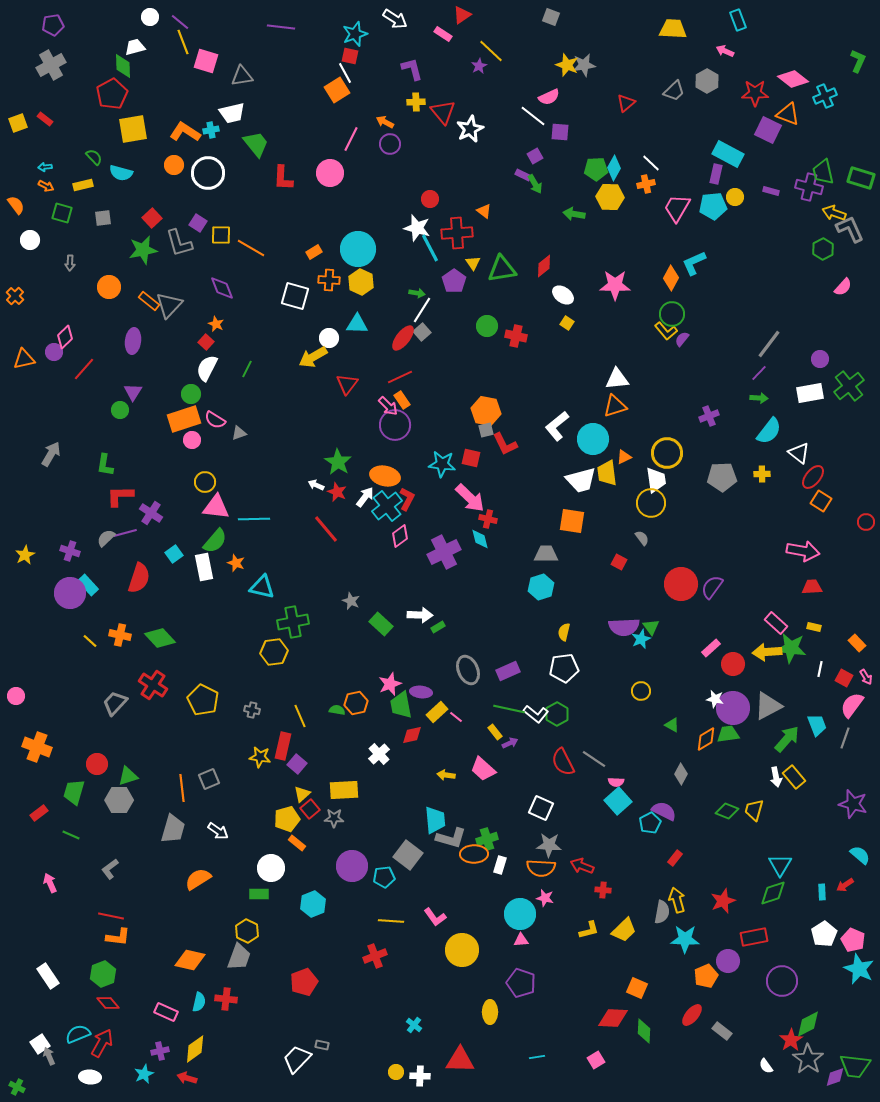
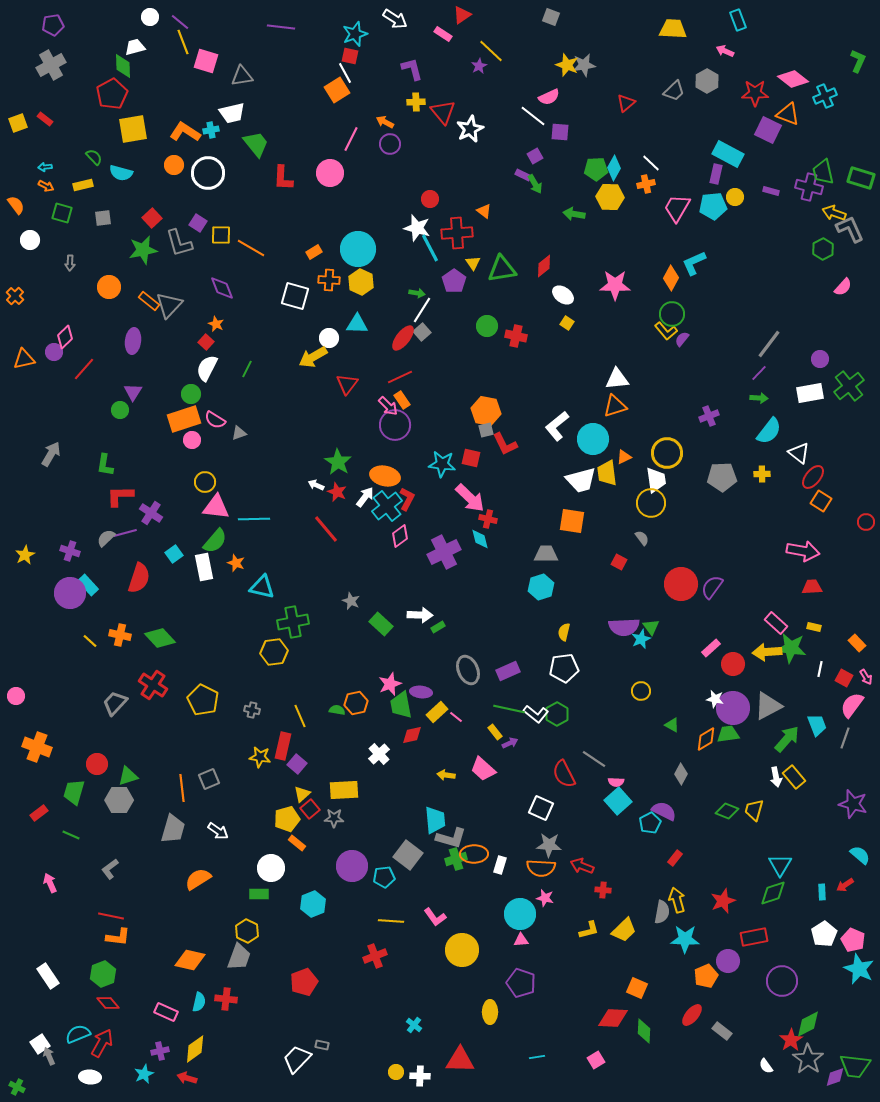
red semicircle at (563, 762): moved 1 px right, 12 px down
green cross at (487, 839): moved 31 px left, 20 px down
